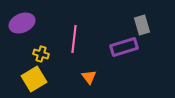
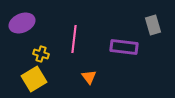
gray rectangle: moved 11 px right
purple rectangle: rotated 24 degrees clockwise
